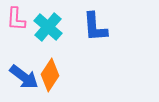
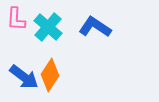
blue L-shape: rotated 128 degrees clockwise
